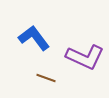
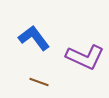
brown line: moved 7 px left, 4 px down
